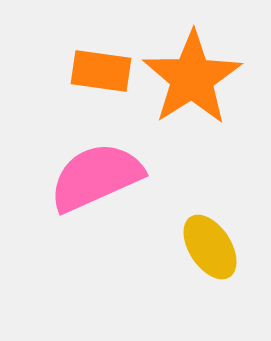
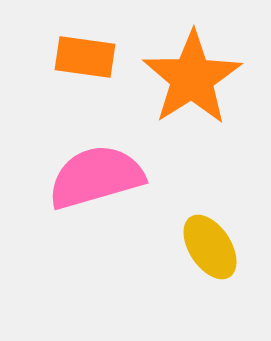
orange rectangle: moved 16 px left, 14 px up
pink semicircle: rotated 8 degrees clockwise
